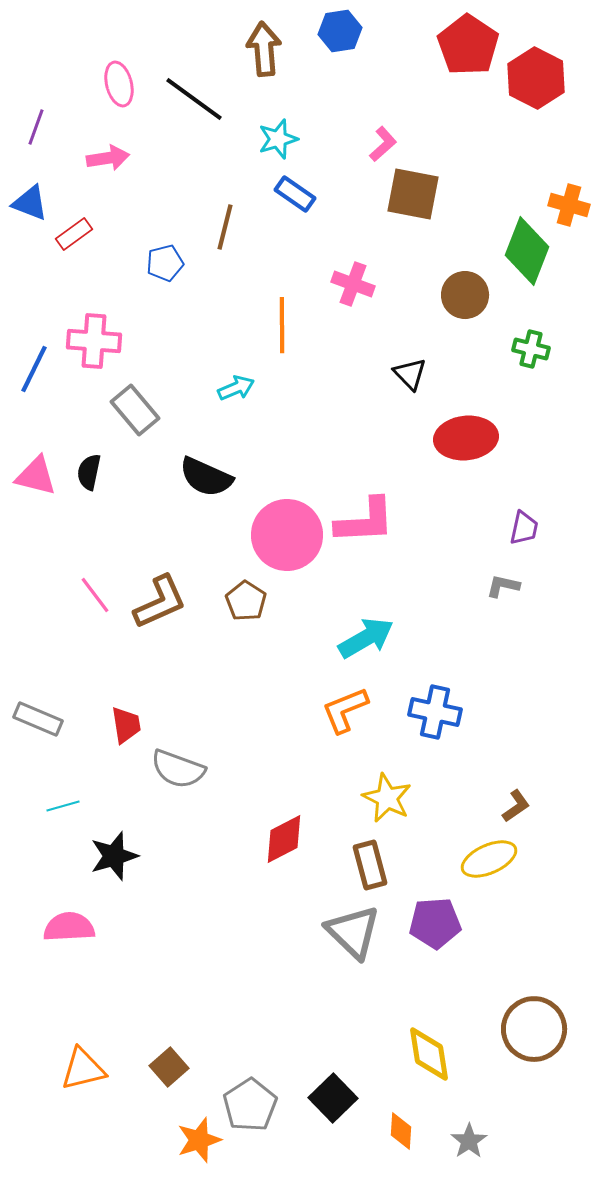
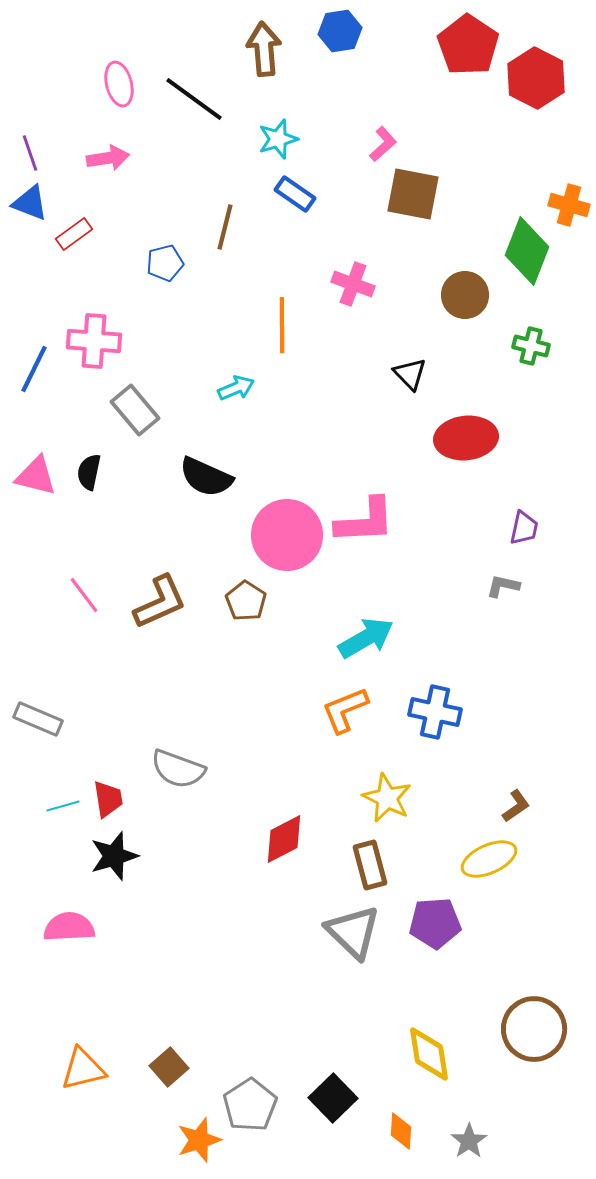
purple line at (36, 127): moved 6 px left, 26 px down; rotated 39 degrees counterclockwise
green cross at (531, 349): moved 3 px up
pink line at (95, 595): moved 11 px left
red trapezoid at (126, 725): moved 18 px left, 74 px down
